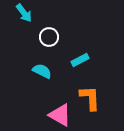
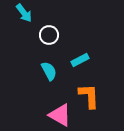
white circle: moved 2 px up
cyan semicircle: moved 7 px right; rotated 36 degrees clockwise
orange L-shape: moved 1 px left, 2 px up
